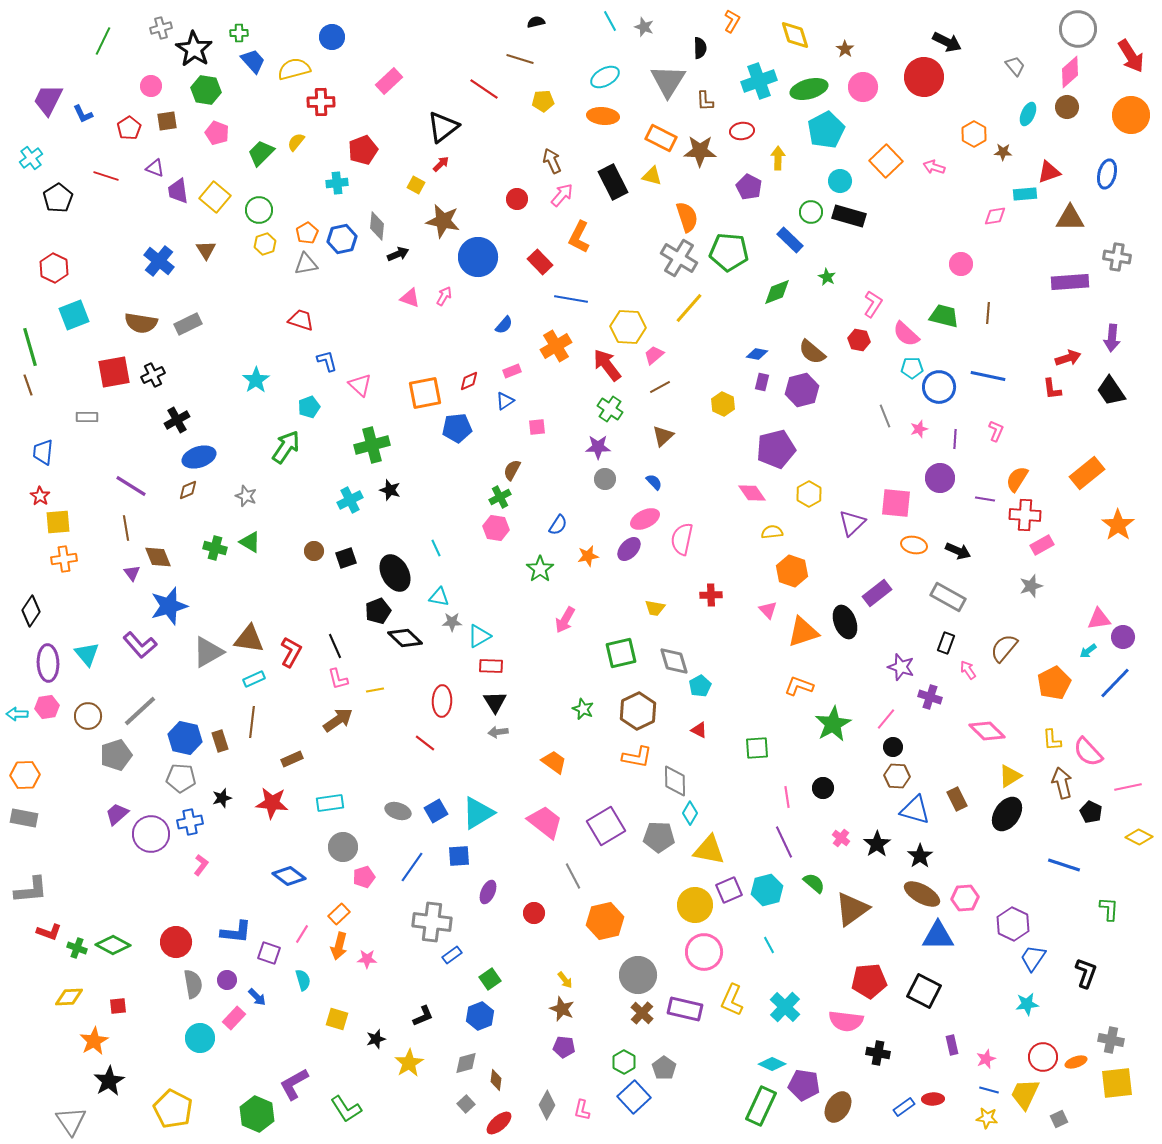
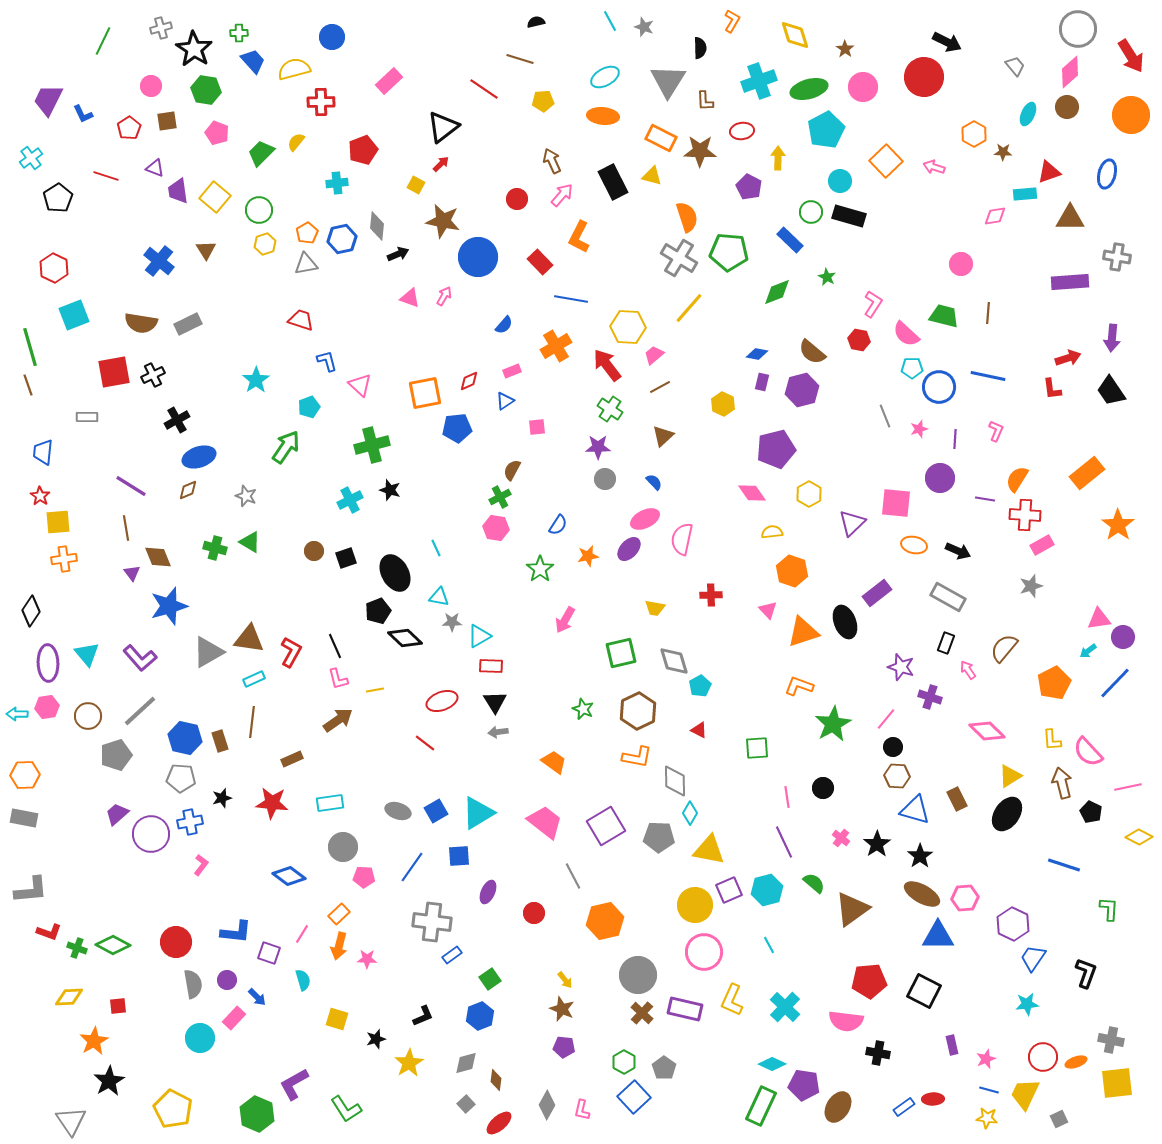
purple L-shape at (140, 645): moved 13 px down
red ellipse at (442, 701): rotated 68 degrees clockwise
pink pentagon at (364, 877): rotated 20 degrees clockwise
